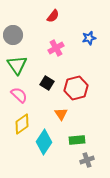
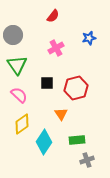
black square: rotated 32 degrees counterclockwise
